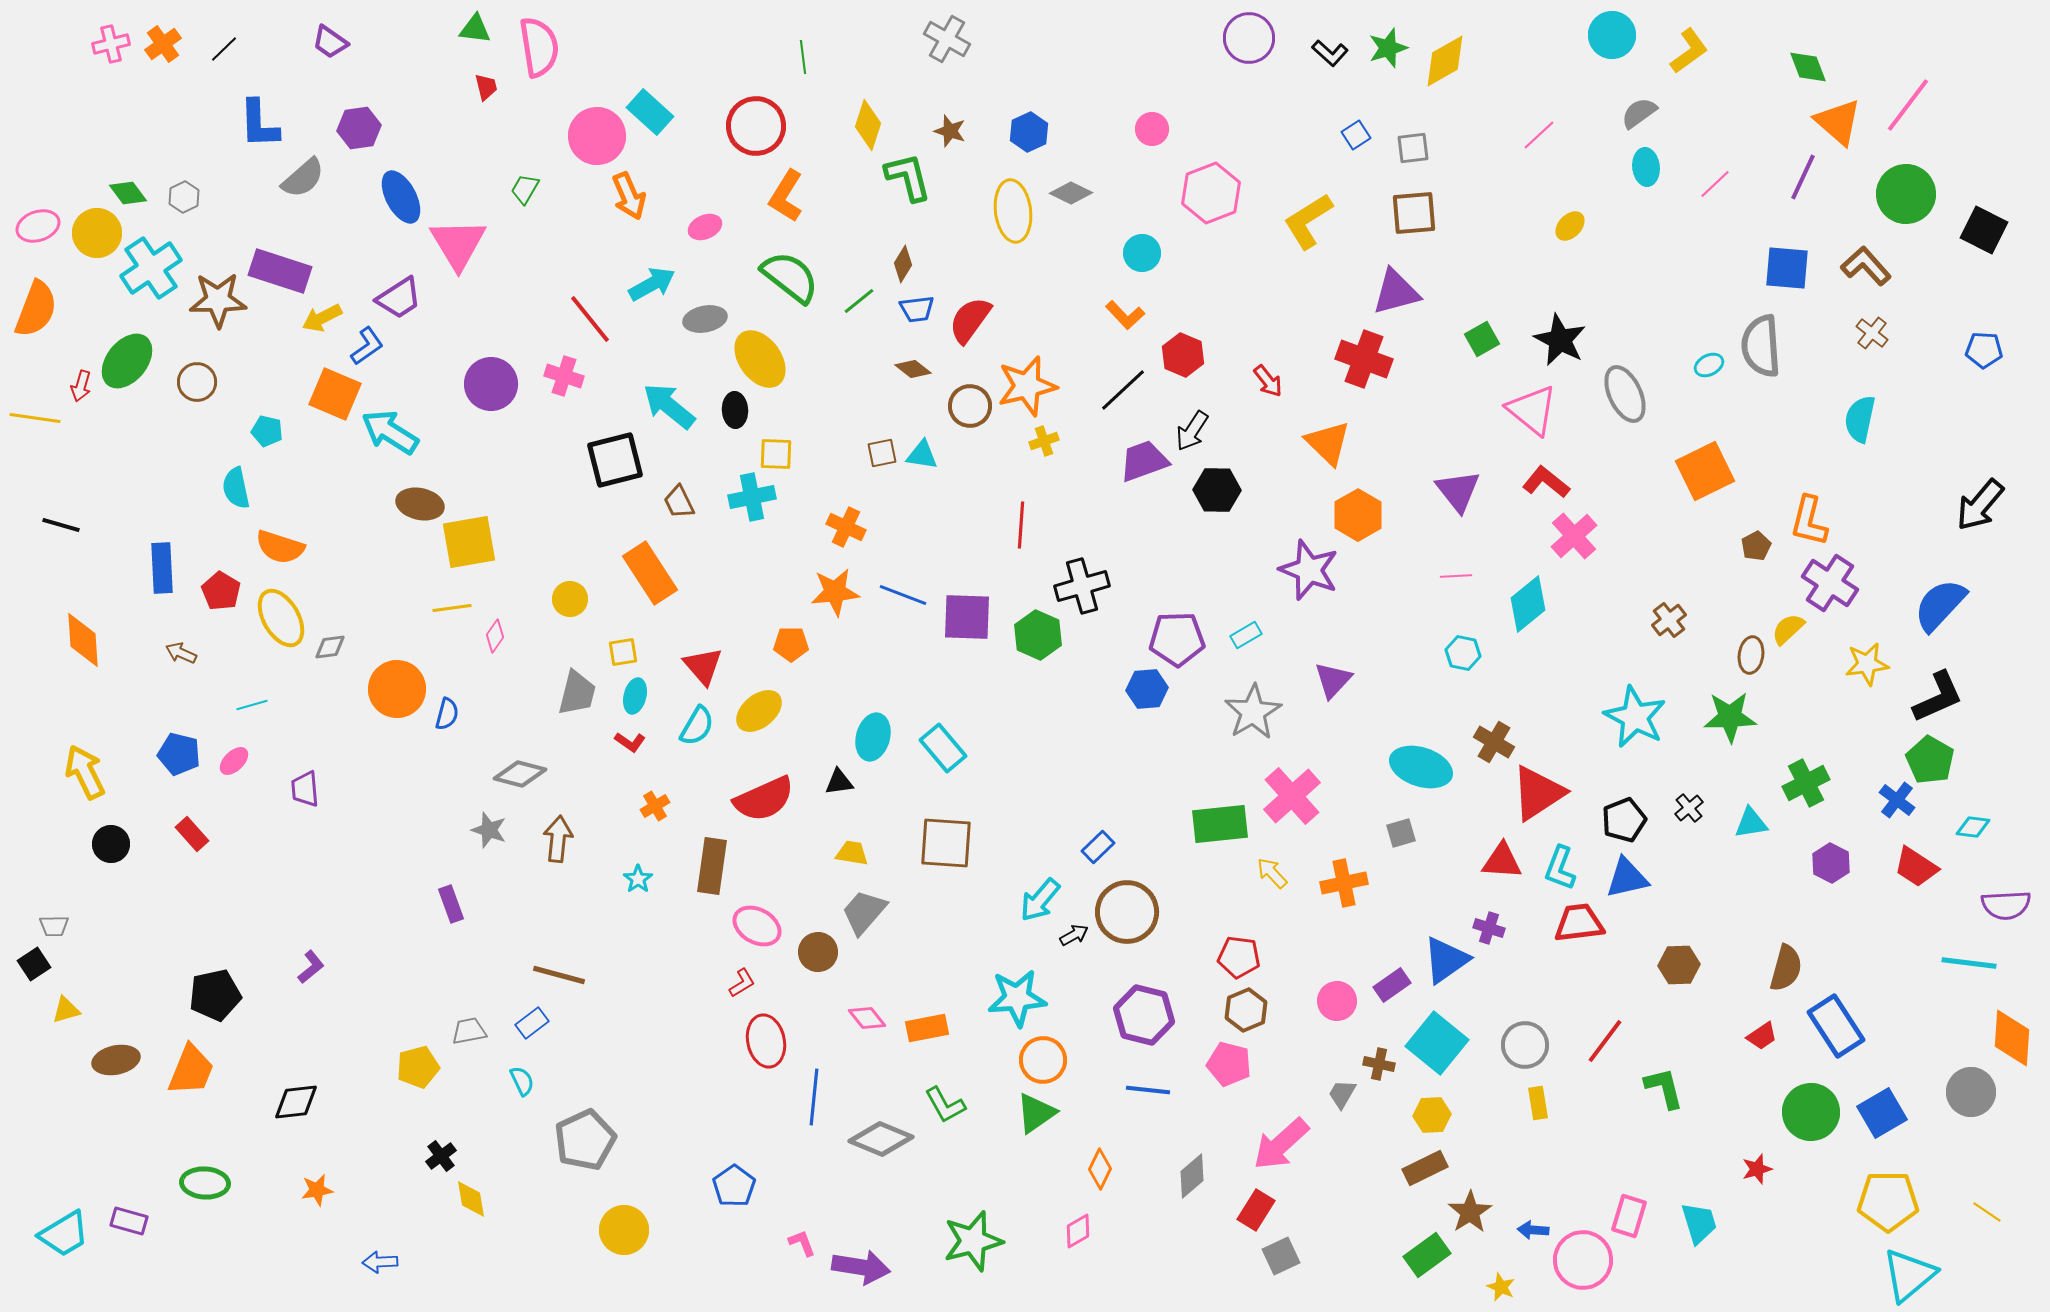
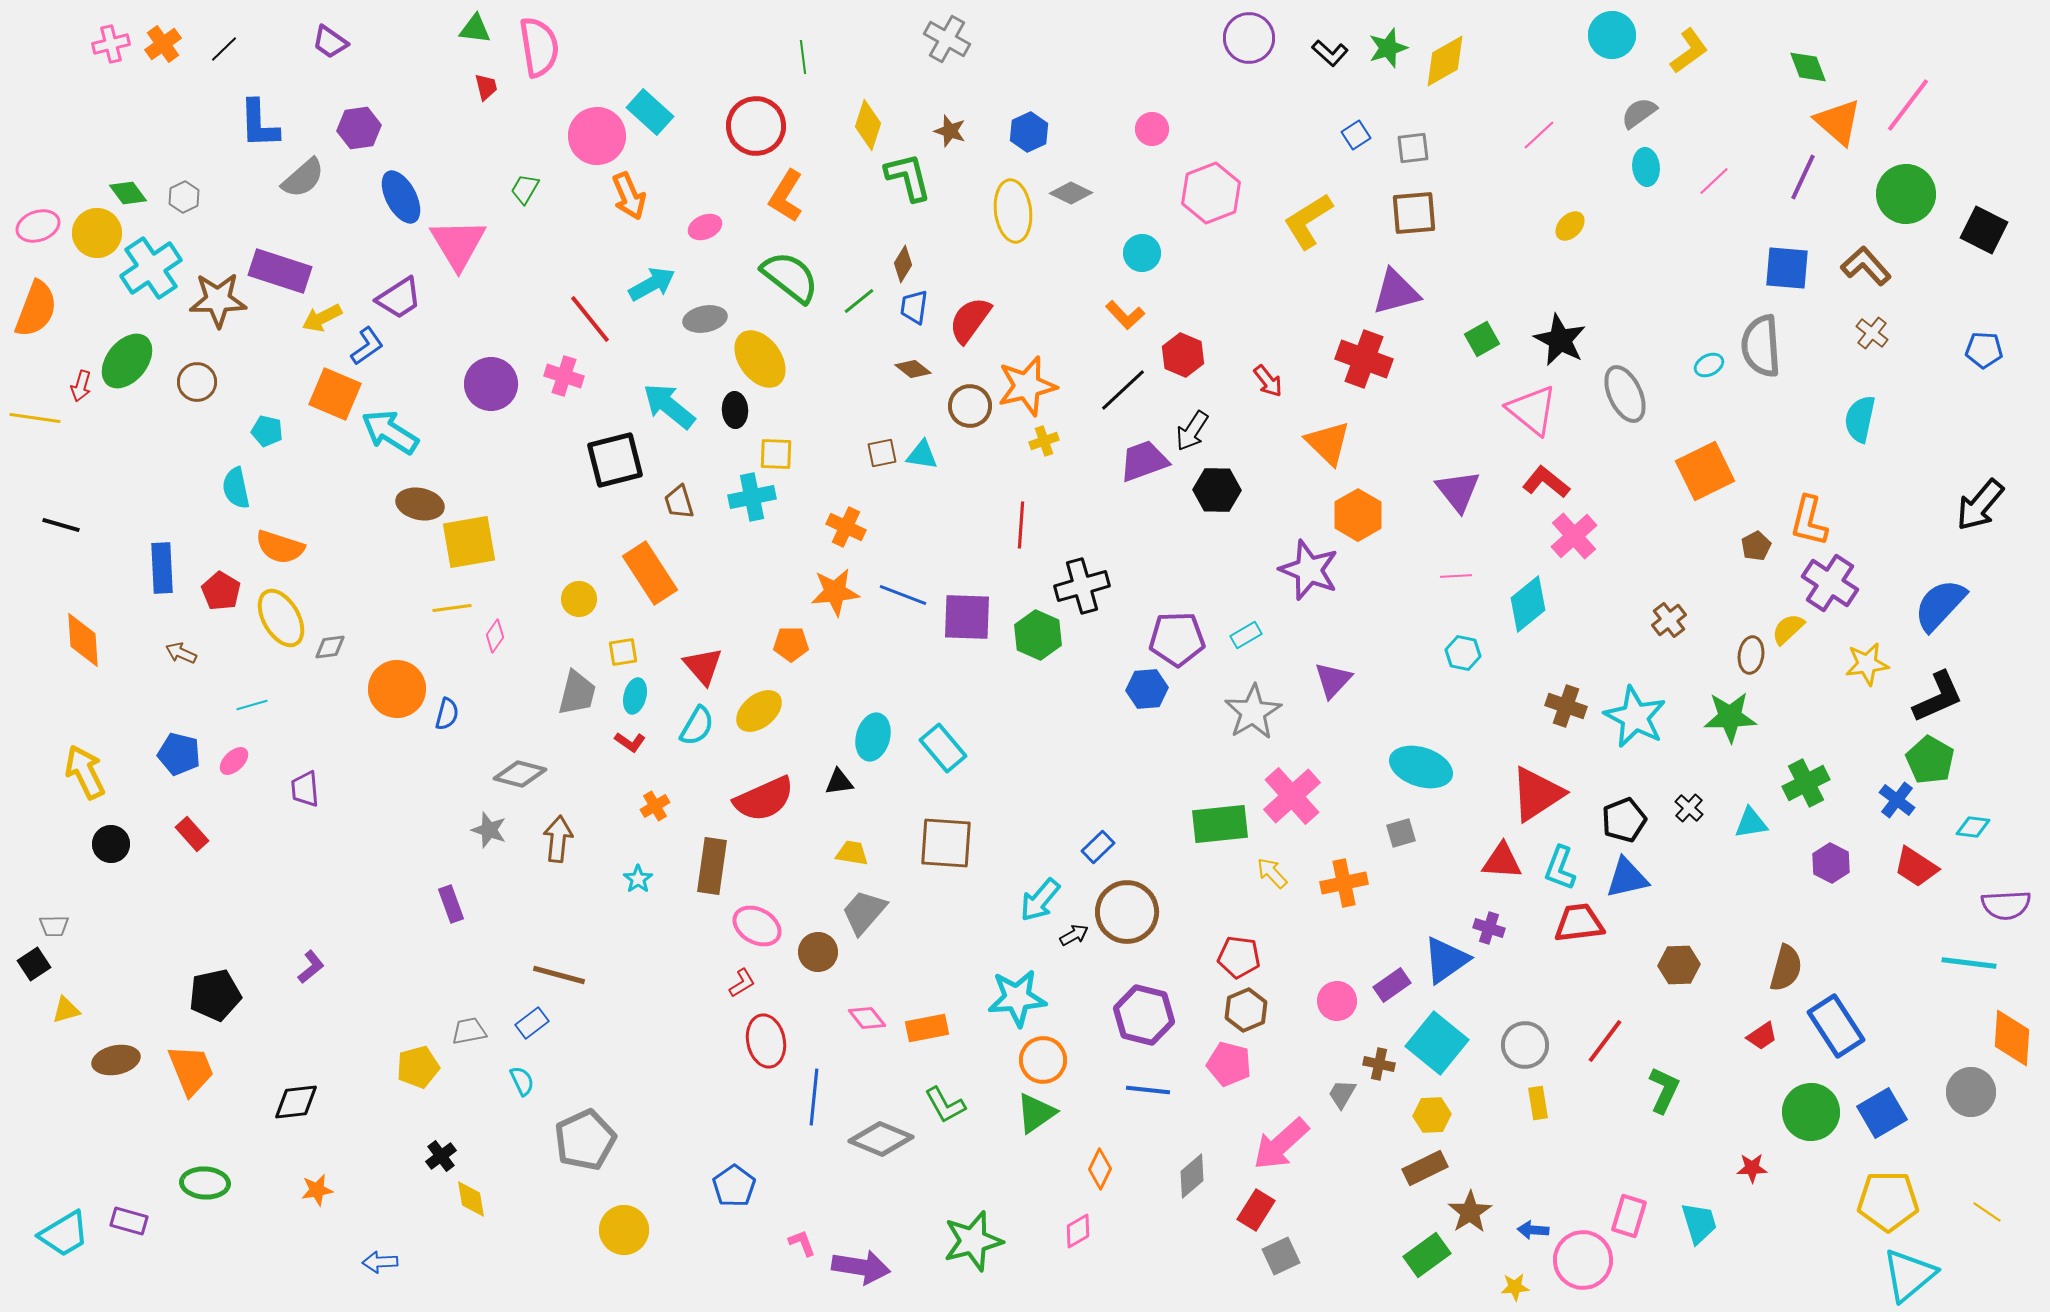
pink line at (1715, 184): moved 1 px left, 3 px up
blue trapezoid at (917, 309): moved 3 px left, 2 px up; rotated 105 degrees clockwise
brown trapezoid at (679, 502): rotated 9 degrees clockwise
yellow circle at (570, 599): moved 9 px right
brown cross at (1494, 742): moved 72 px right, 36 px up; rotated 12 degrees counterclockwise
red triangle at (1538, 793): moved 1 px left, 1 px down
black cross at (1689, 808): rotated 8 degrees counterclockwise
orange trapezoid at (191, 1070): rotated 44 degrees counterclockwise
green L-shape at (1664, 1088): moved 2 px down; rotated 39 degrees clockwise
red star at (1757, 1169): moved 5 px left, 1 px up; rotated 16 degrees clockwise
yellow star at (1501, 1287): moved 14 px right; rotated 28 degrees counterclockwise
